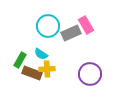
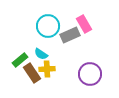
pink rectangle: moved 2 px left, 1 px up
gray rectangle: moved 1 px left, 2 px down
green rectangle: rotated 21 degrees clockwise
brown rectangle: rotated 36 degrees clockwise
